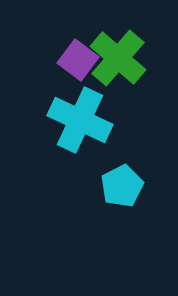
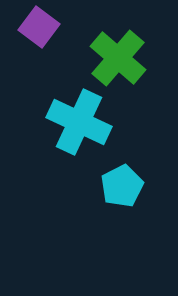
purple square: moved 39 px left, 33 px up
cyan cross: moved 1 px left, 2 px down
